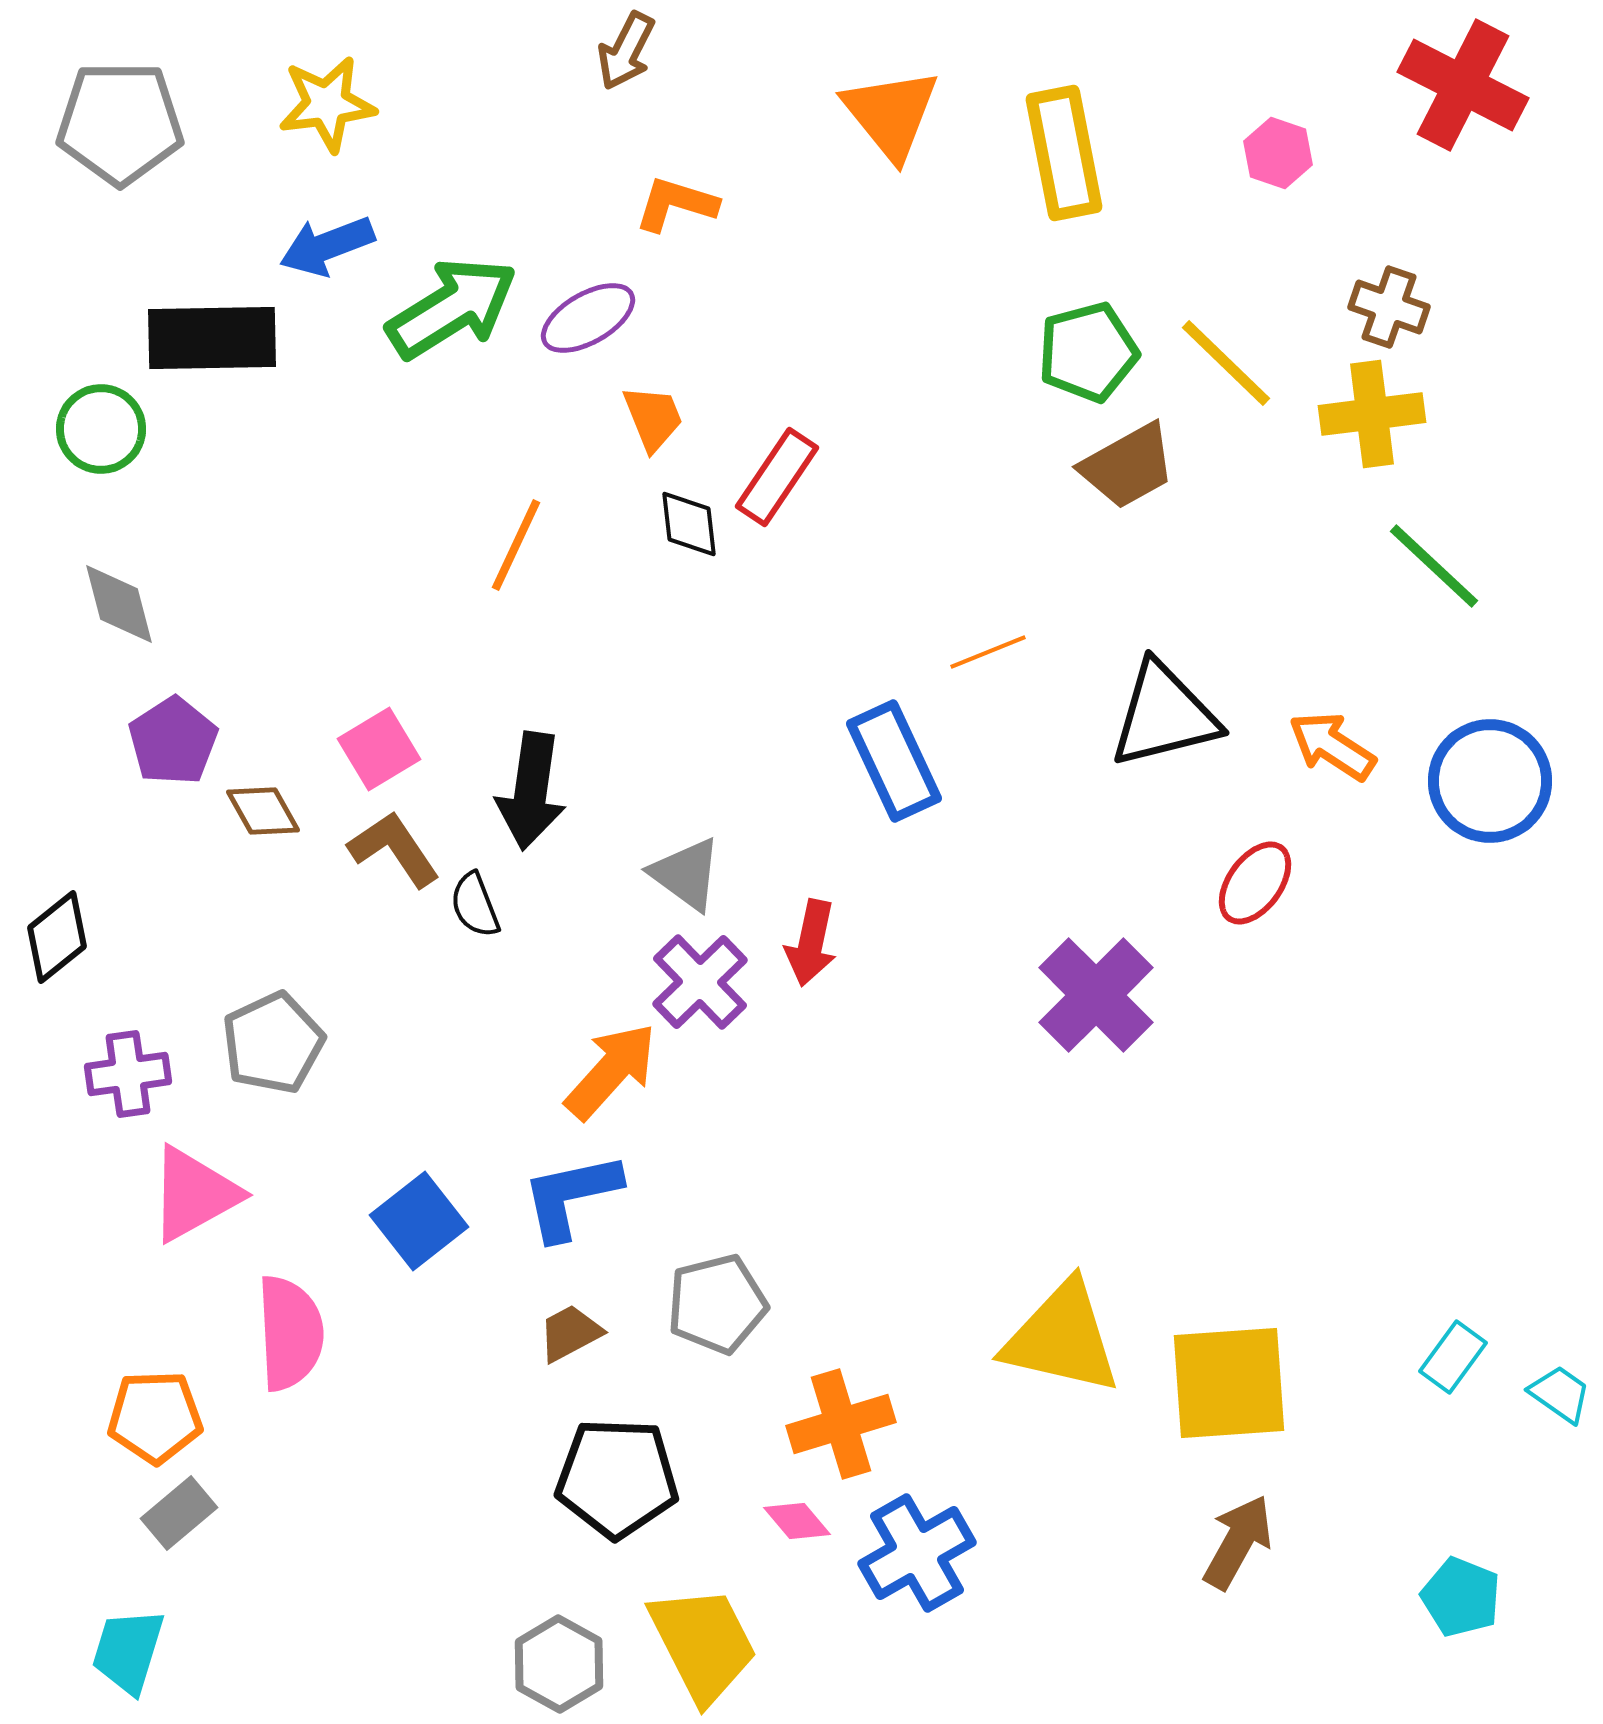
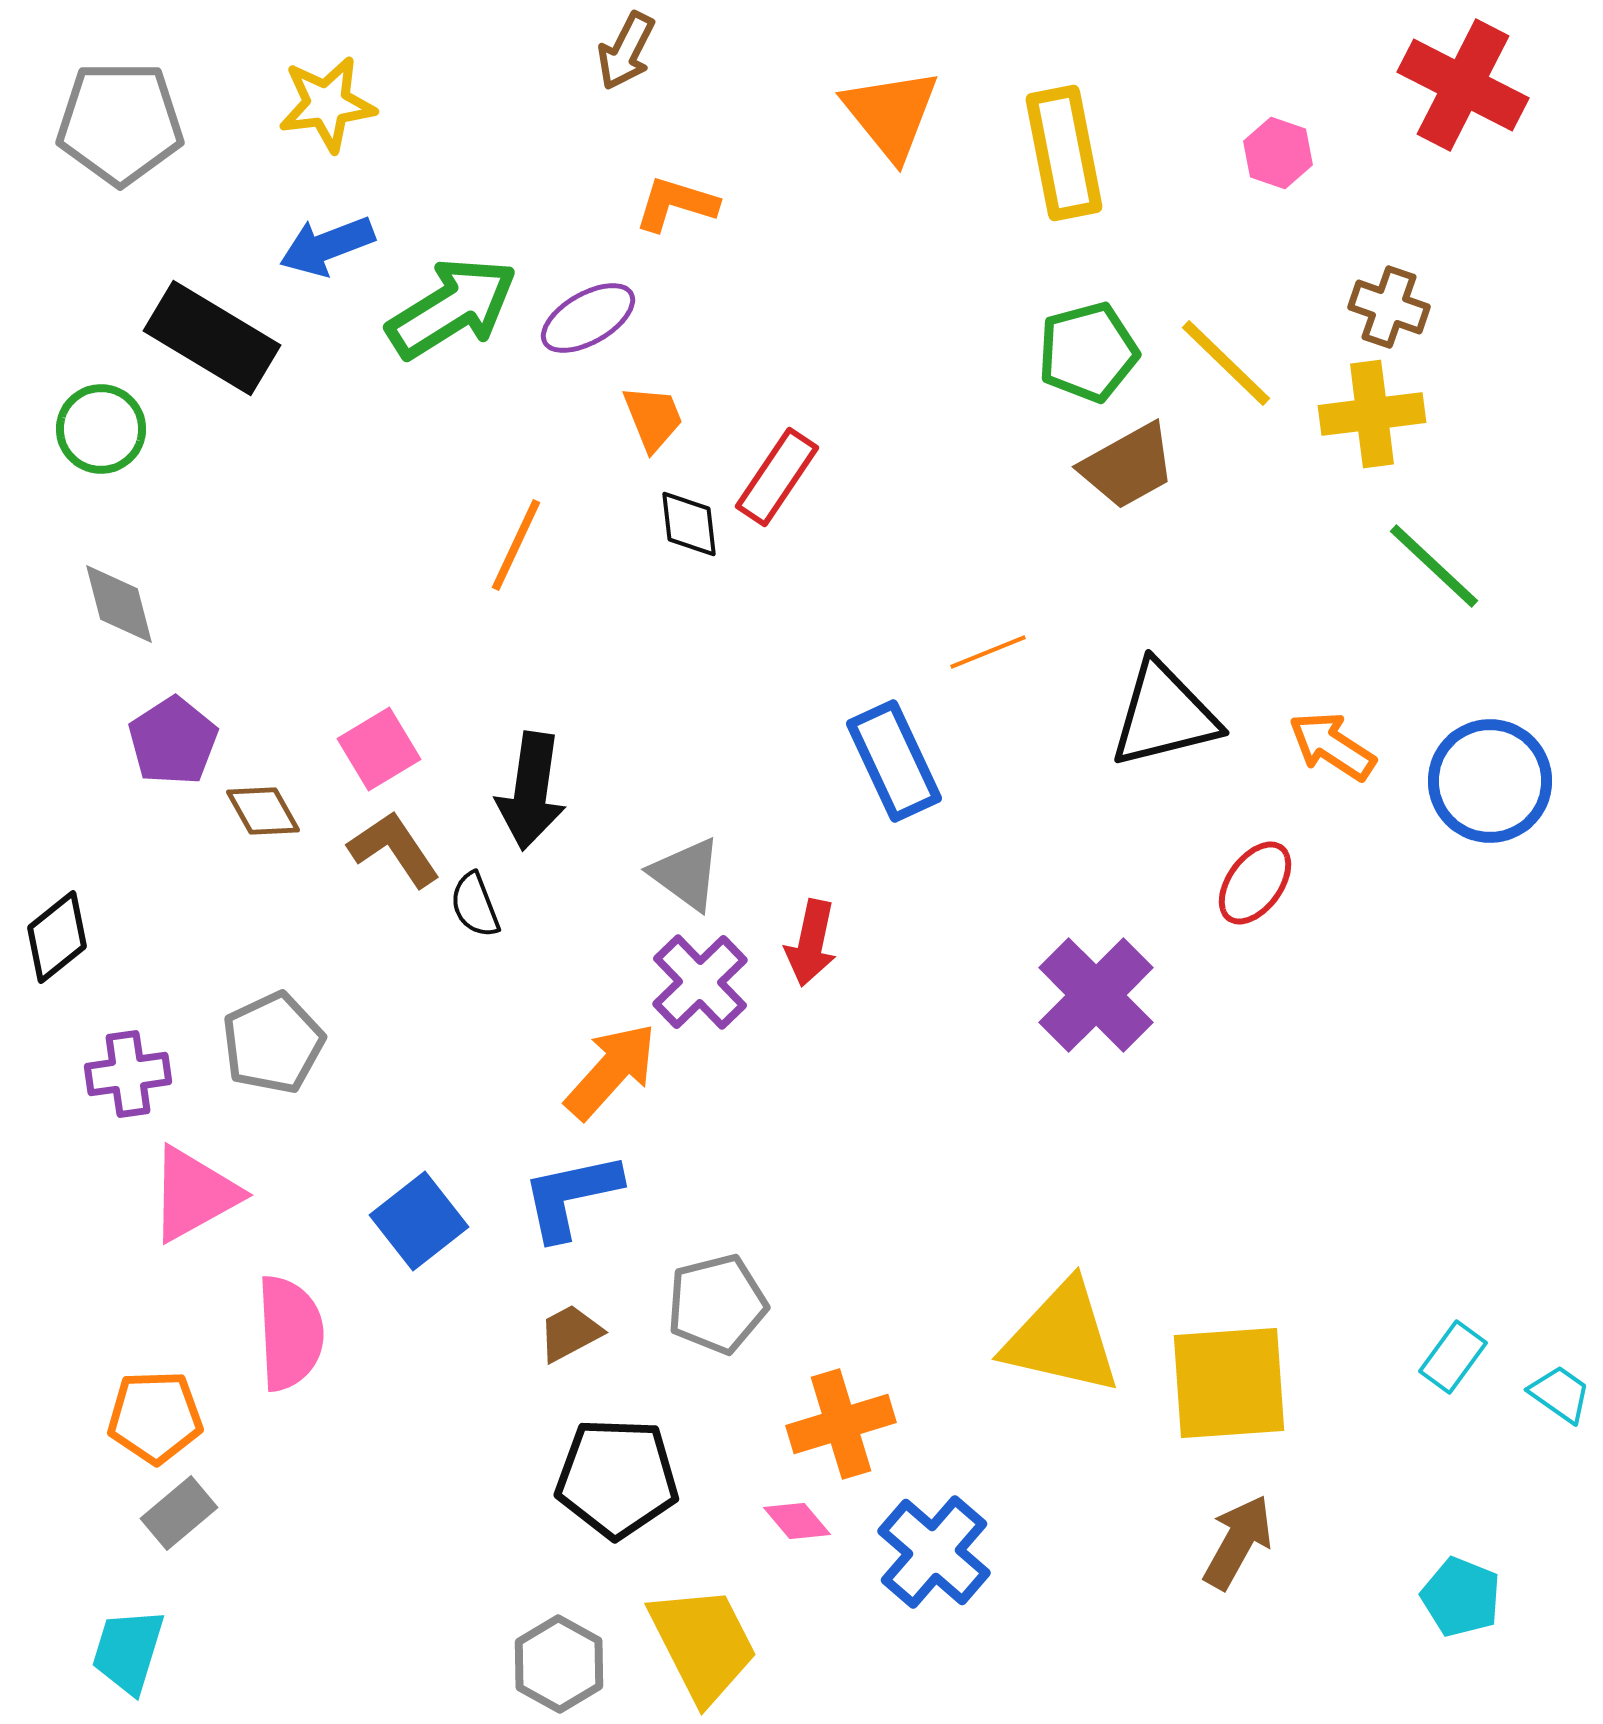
black rectangle at (212, 338): rotated 32 degrees clockwise
blue cross at (917, 1553): moved 17 px right, 1 px up; rotated 19 degrees counterclockwise
